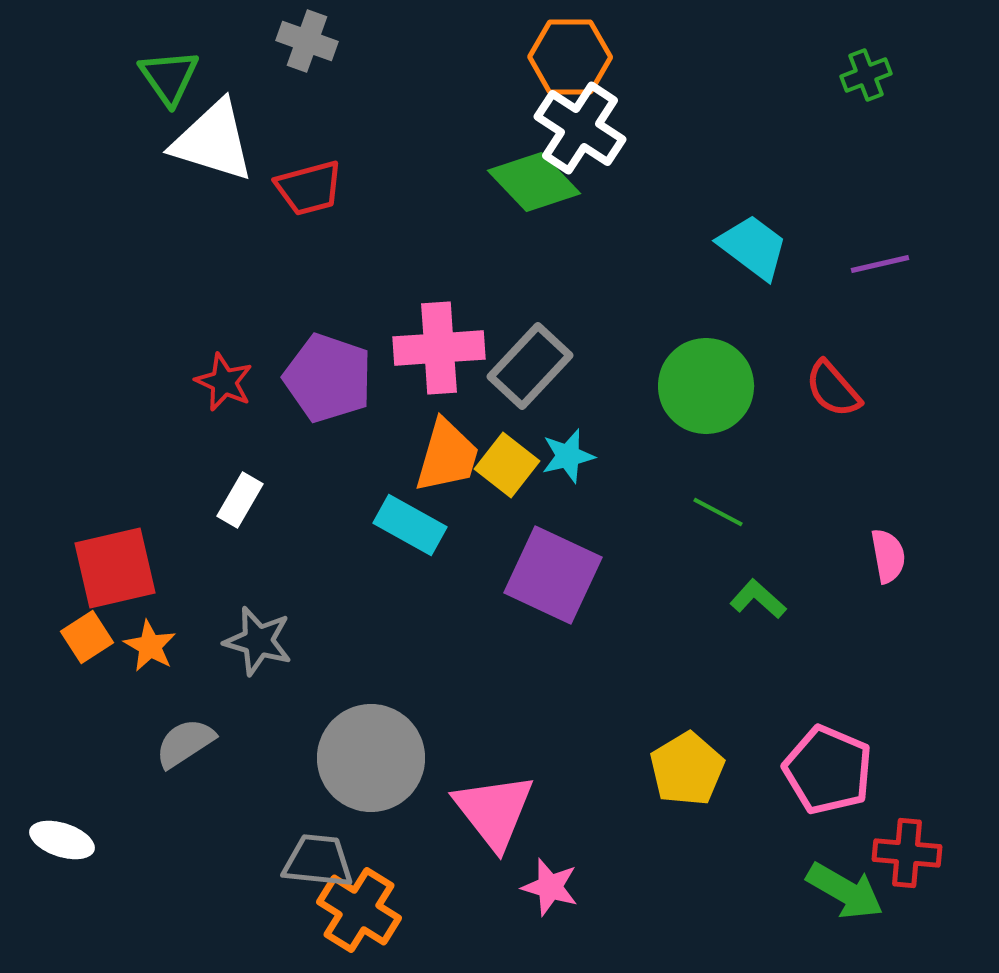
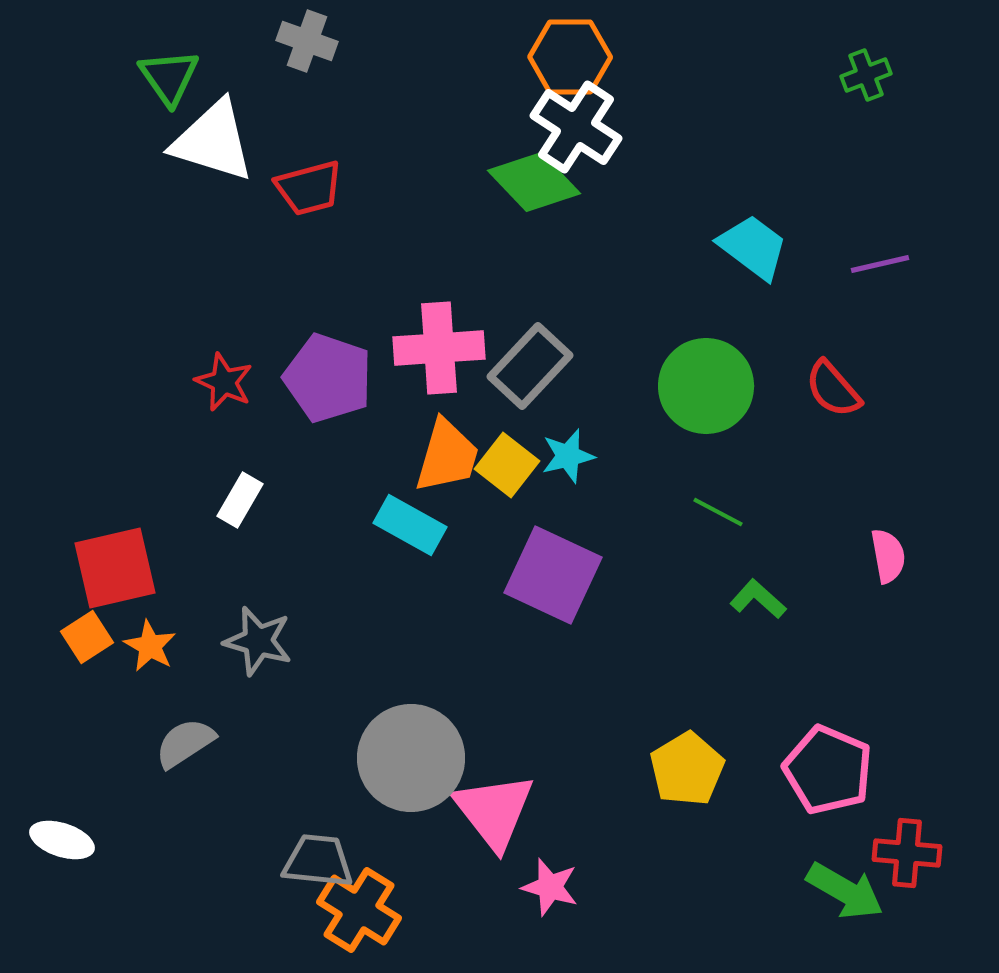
white cross: moved 4 px left, 1 px up
gray circle: moved 40 px right
